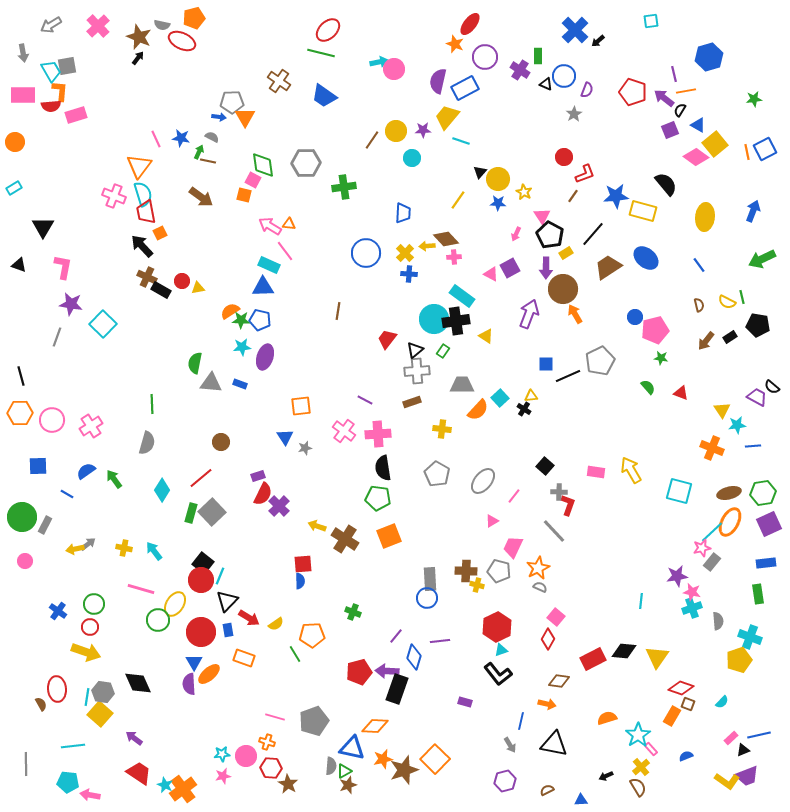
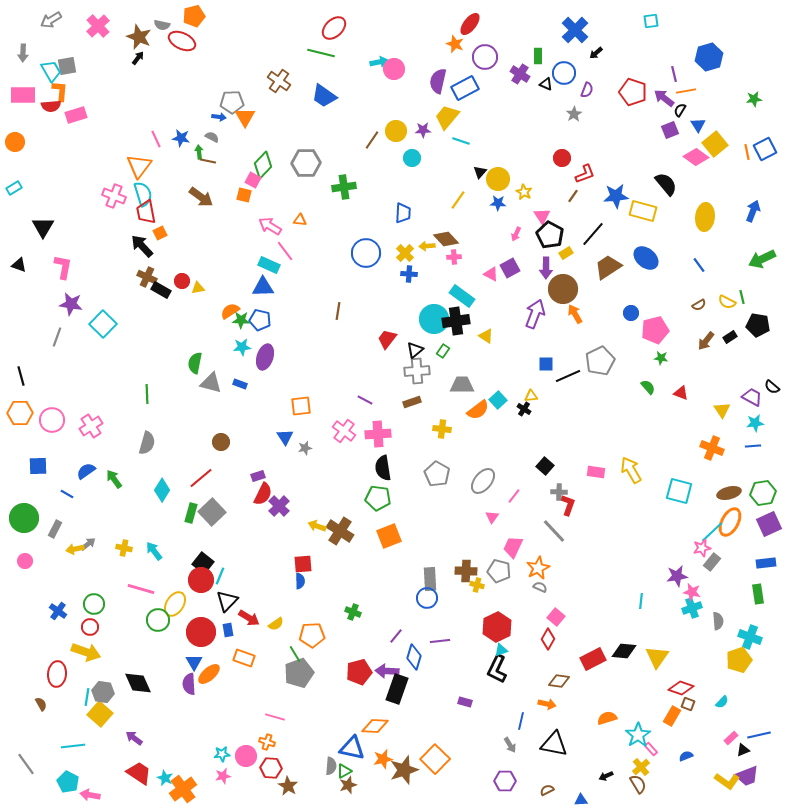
orange pentagon at (194, 18): moved 2 px up
gray arrow at (51, 25): moved 5 px up
red ellipse at (328, 30): moved 6 px right, 2 px up
black arrow at (598, 41): moved 2 px left, 12 px down
gray arrow at (23, 53): rotated 12 degrees clockwise
purple cross at (520, 70): moved 4 px down
blue circle at (564, 76): moved 3 px up
blue triangle at (698, 125): rotated 28 degrees clockwise
green arrow at (199, 152): rotated 32 degrees counterclockwise
red circle at (564, 157): moved 2 px left, 1 px down
green diamond at (263, 165): rotated 52 degrees clockwise
orange triangle at (289, 224): moved 11 px right, 4 px up
brown semicircle at (699, 305): rotated 72 degrees clockwise
purple arrow at (529, 314): moved 6 px right
blue circle at (635, 317): moved 4 px left, 4 px up
gray triangle at (211, 383): rotated 10 degrees clockwise
purple trapezoid at (757, 397): moved 5 px left
cyan square at (500, 398): moved 2 px left, 2 px down
green line at (152, 404): moved 5 px left, 10 px up
orange semicircle at (478, 410): rotated 10 degrees clockwise
cyan star at (737, 425): moved 18 px right, 2 px up
green circle at (22, 517): moved 2 px right, 1 px down
pink triangle at (492, 521): moved 4 px up; rotated 24 degrees counterclockwise
gray rectangle at (45, 525): moved 10 px right, 4 px down
brown cross at (345, 539): moved 5 px left, 8 px up
black L-shape at (498, 674): moved 1 px left, 5 px up; rotated 64 degrees clockwise
red ellipse at (57, 689): moved 15 px up; rotated 10 degrees clockwise
gray pentagon at (314, 721): moved 15 px left, 48 px up
gray line at (26, 764): rotated 35 degrees counterclockwise
purple hexagon at (505, 781): rotated 15 degrees clockwise
cyan pentagon at (68, 782): rotated 20 degrees clockwise
brown star at (288, 784): moved 2 px down
cyan star at (165, 785): moved 7 px up
brown semicircle at (638, 787): moved 3 px up
